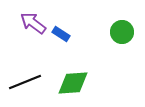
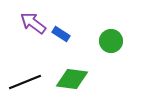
green circle: moved 11 px left, 9 px down
green diamond: moved 1 px left, 4 px up; rotated 12 degrees clockwise
